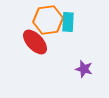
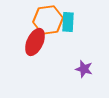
red ellipse: rotated 68 degrees clockwise
